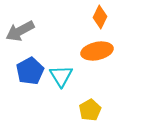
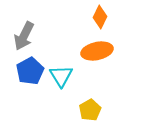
gray arrow: moved 4 px right, 5 px down; rotated 36 degrees counterclockwise
